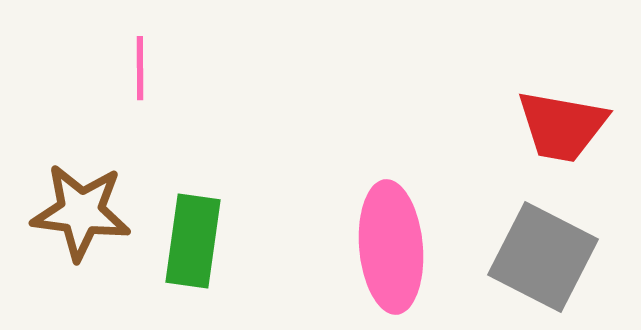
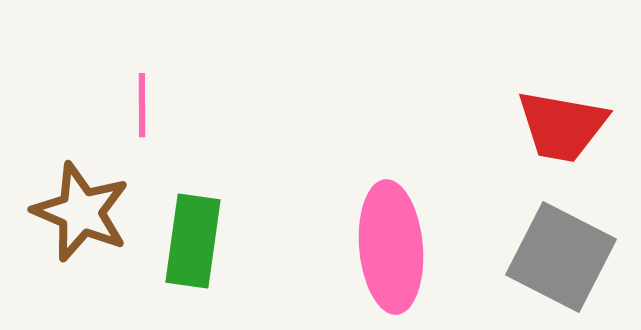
pink line: moved 2 px right, 37 px down
brown star: rotated 16 degrees clockwise
gray square: moved 18 px right
